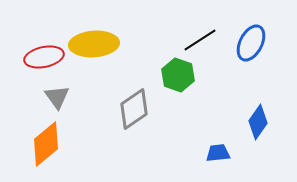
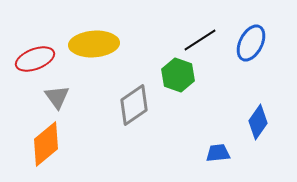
red ellipse: moved 9 px left, 2 px down; rotated 9 degrees counterclockwise
gray diamond: moved 4 px up
